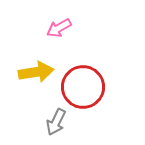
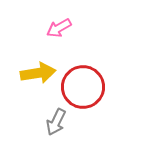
yellow arrow: moved 2 px right, 1 px down
